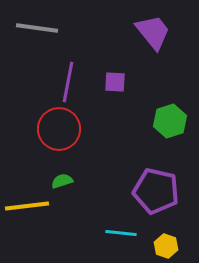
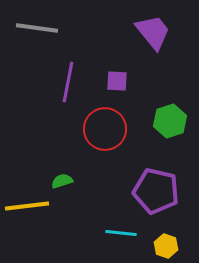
purple square: moved 2 px right, 1 px up
red circle: moved 46 px right
